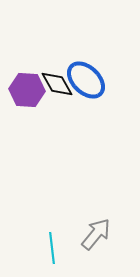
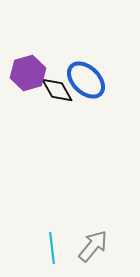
black diamond: moved 6 px down
purple hexagon: moved 1 px right, 17 px up; rotated 20 degrees counterclockwise
gray arrow: moved 3 px left, 12 px down
